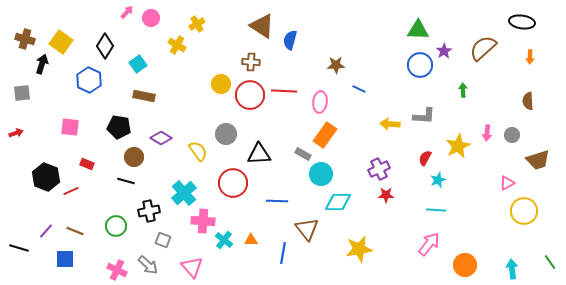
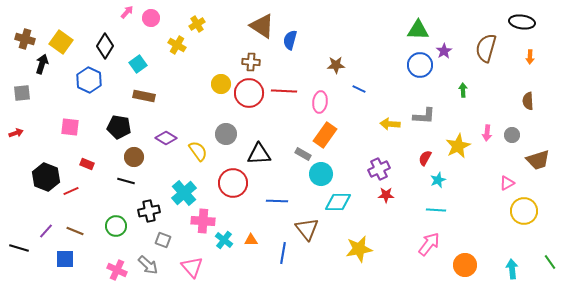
brown semicircle at (483, 48): moved 3 px right; rotated 32 degrees counterclockwise
red circle at (250, 95): moved 1 px left, 2 px up
purple diamond at (161, 138): moved 5 px right
